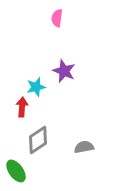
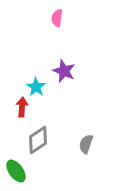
cyan star: rotated 24 degrees counterclockwise
gray semicircle: moved 2 px right, 3 px up; rotated 60 degrees counterclockwise
